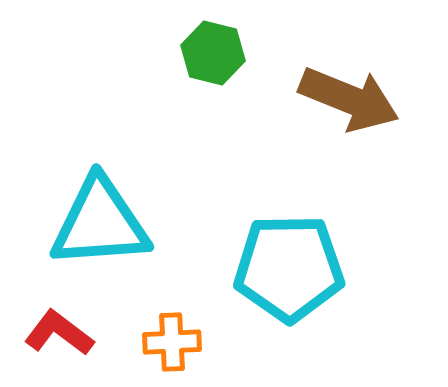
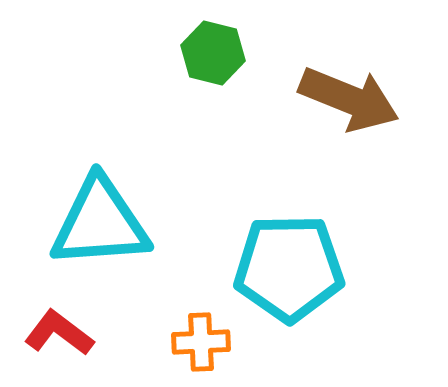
orange cross: moved 29 px right
